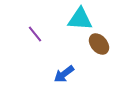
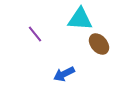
blue arrow: rotated 10 degrees clockwise
